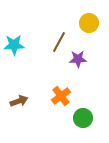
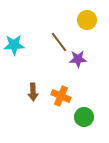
yellow circle: moved 2 px left, 3 px up
brown line: rotated 65 degrees counterclockwise
orange cross: rotated 30 degrees counterclockwise
brown arrow: moved 14 px right, 9 px up; rotated 108 degrees clockwise
green circle: moved 1 px right, 1 px up
